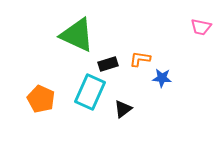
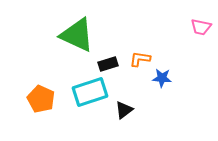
cyan rectangle: rotated 48 degrees clockwise
black triangle: moved 1 px right, 1 px down
